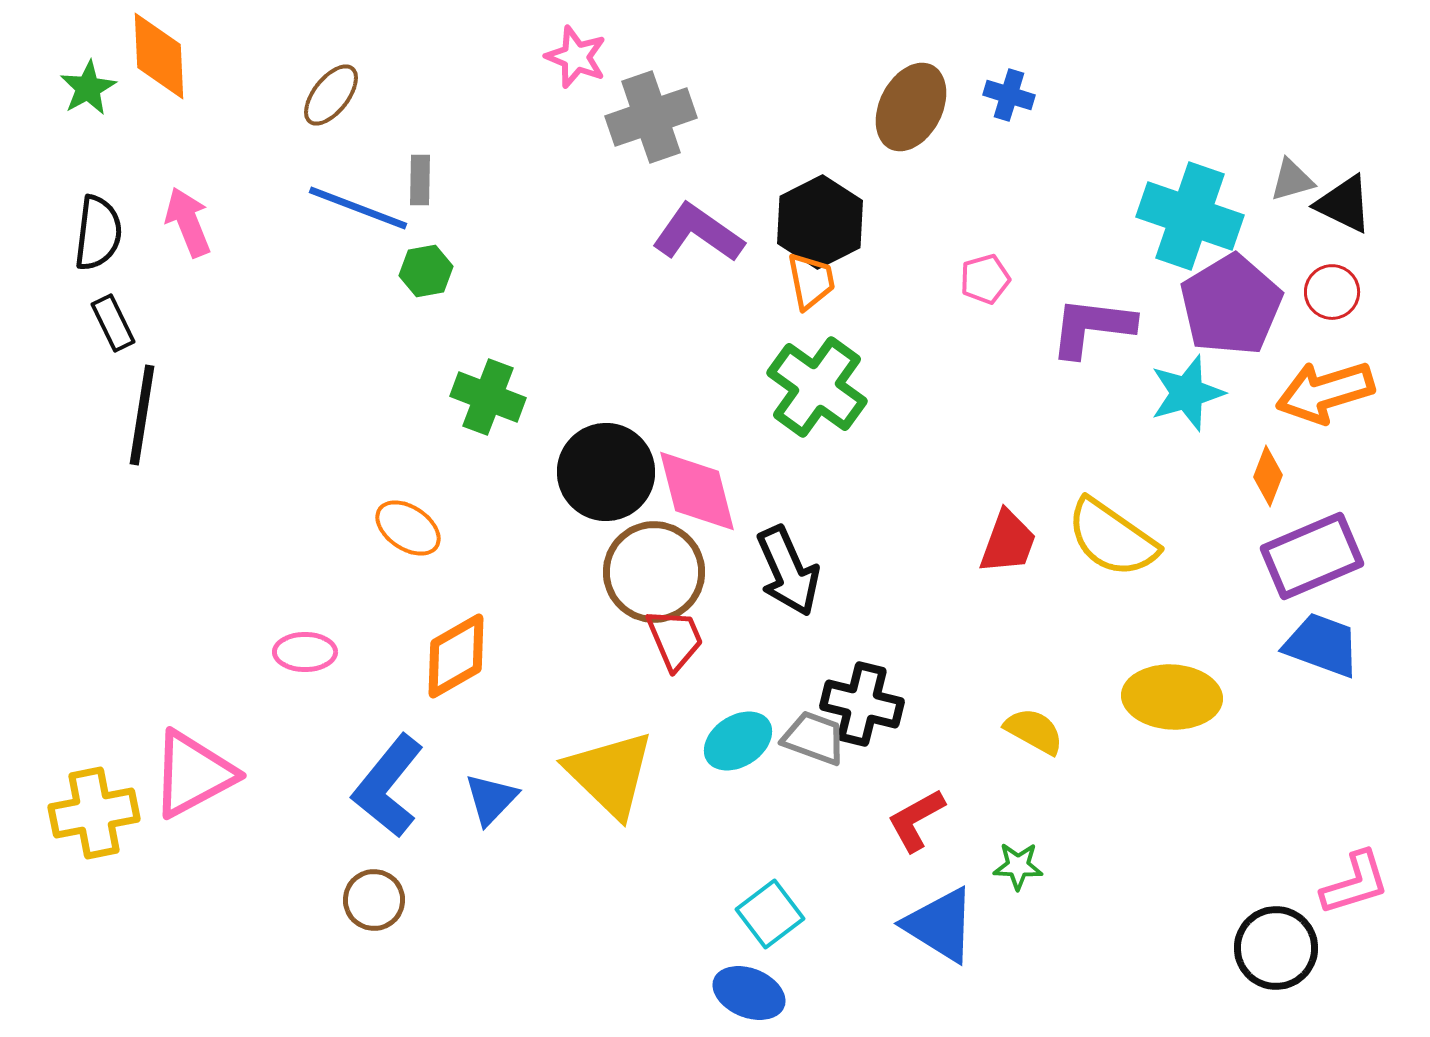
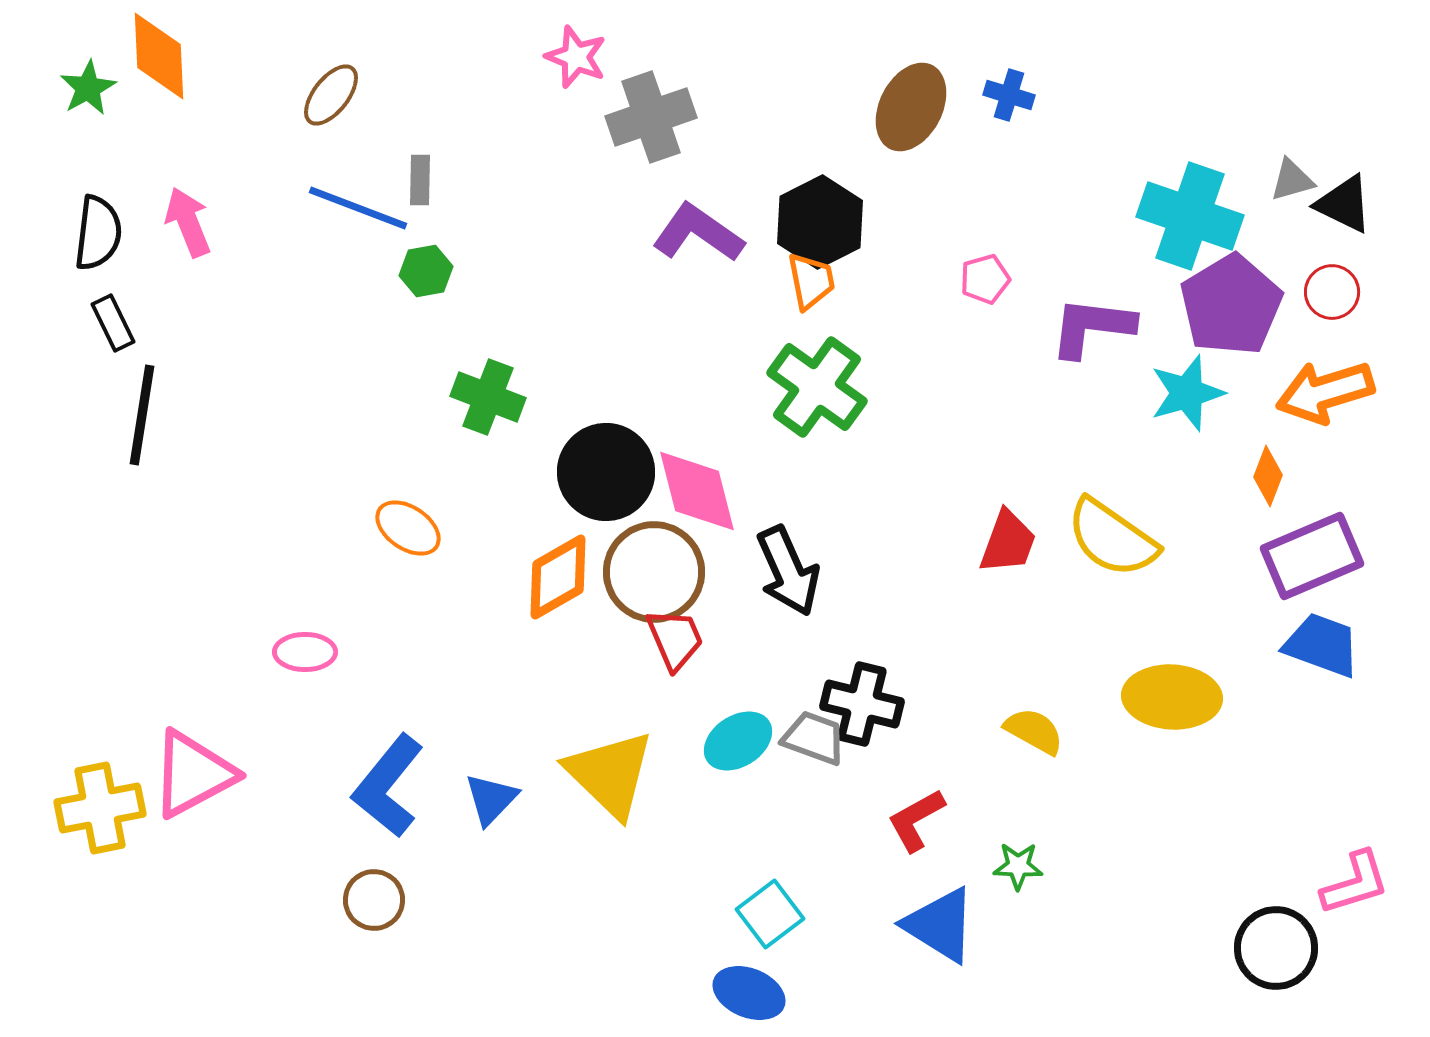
orange diamond at (456, 656): moved 102 px right, 79 px up
yellow cross at (94, 813): moved 6 px right, 5 px up
